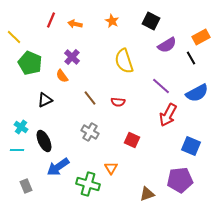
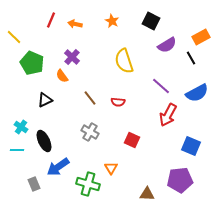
green pentagon: moved 2 px right
gray rectangle: moved 8 px right, 2 px up
brown triangle: rotated 21 degrees clockwise
